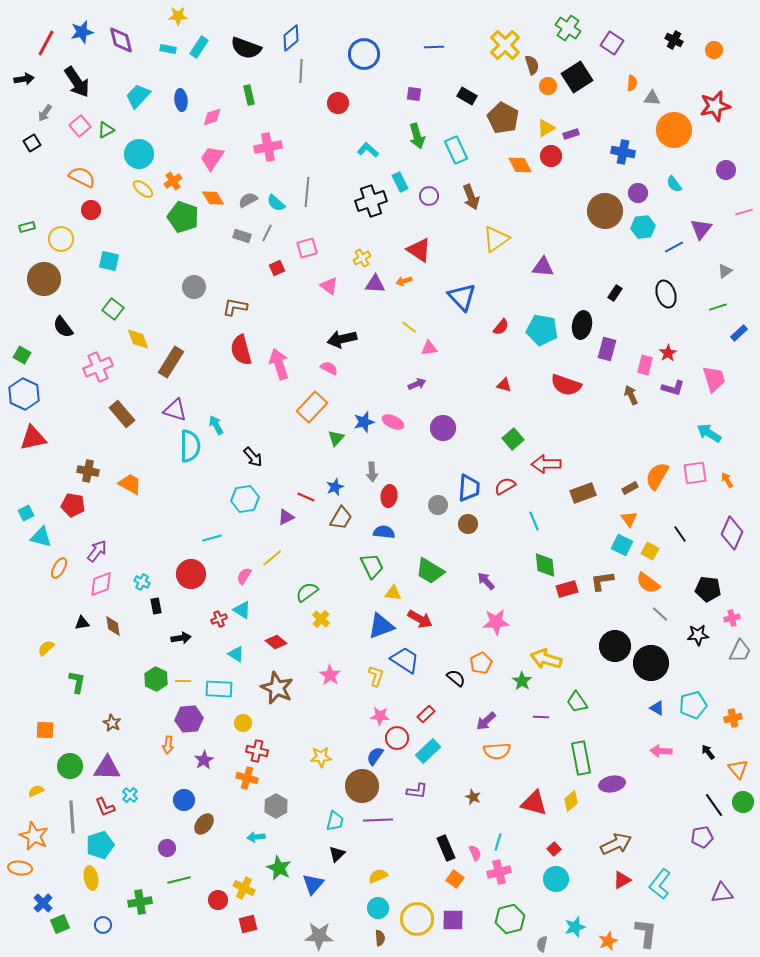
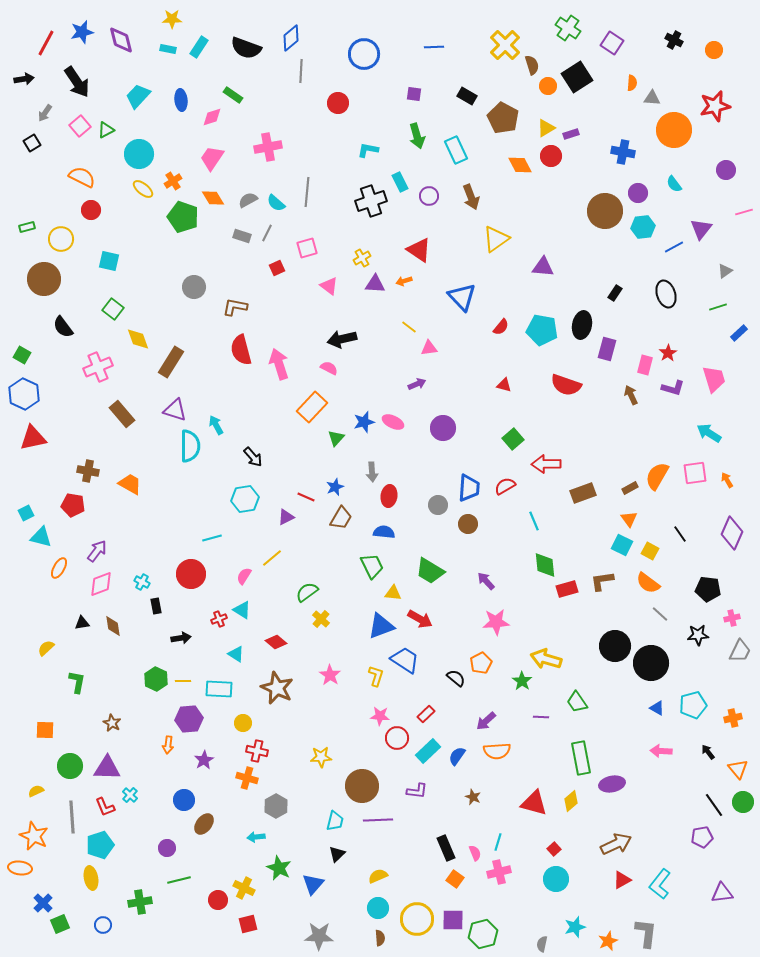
yellow star at (178, 16): moved 6 px left, 3 px down
green rectangle at (249, 95): moved 16 px left; rotated 42 degrees counterclockwise
cyan L-shape at (368, 150): rotated 30 degrees counterclockwise
blue semicircle at (375, 756): moved 82 px right
green hexagon at (510, 919): moved 27 px left, 15 px down
